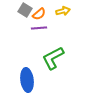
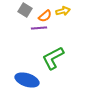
orange semicircle: moved 6 px right, 2 px down
blue ellipse: rotated 65 degrees counterclockwise
